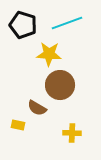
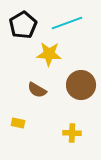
black pentagon: rotated 24 degrees clockwise
brown circle: moved 21 px right
brown semicircle: moved 18 px up
yellow rectangle: moved 2 px up
